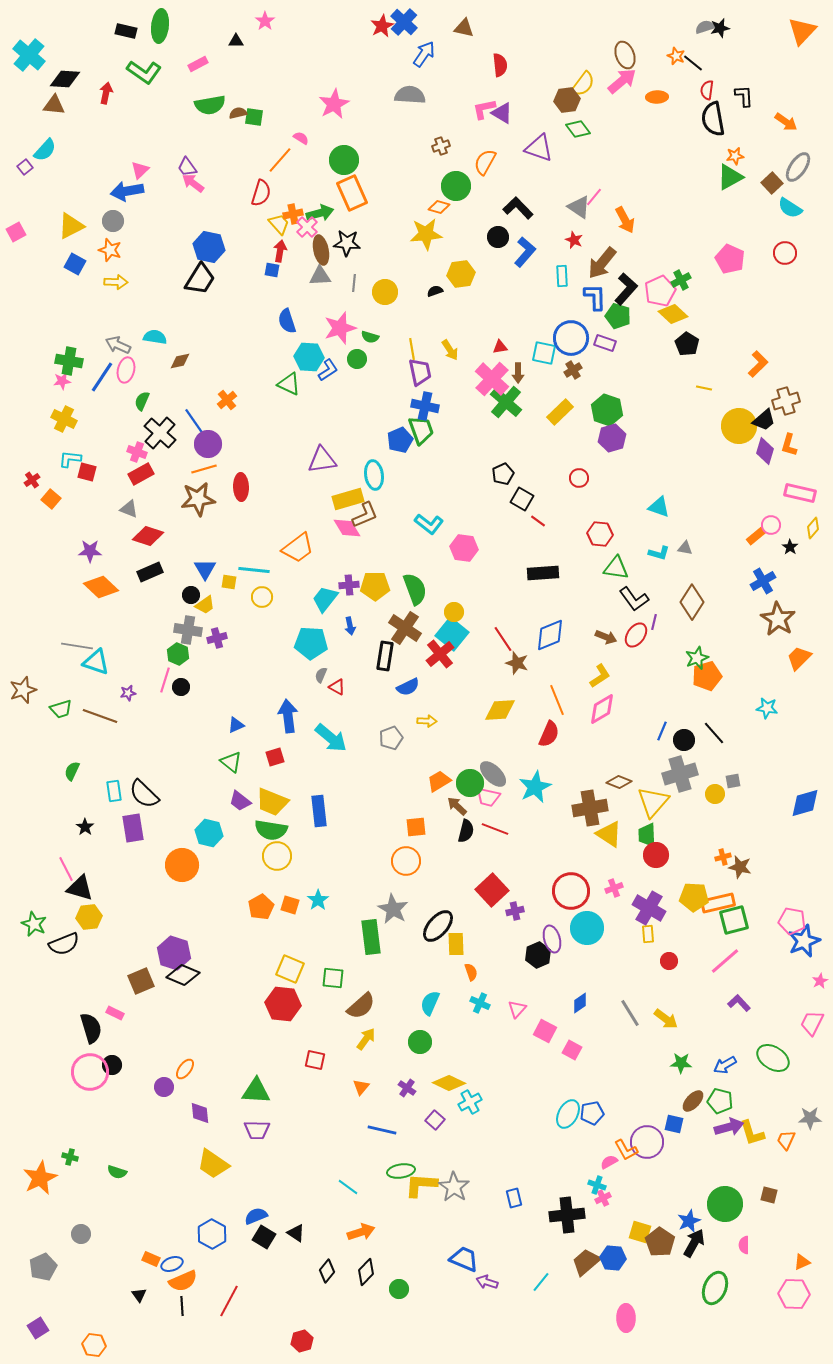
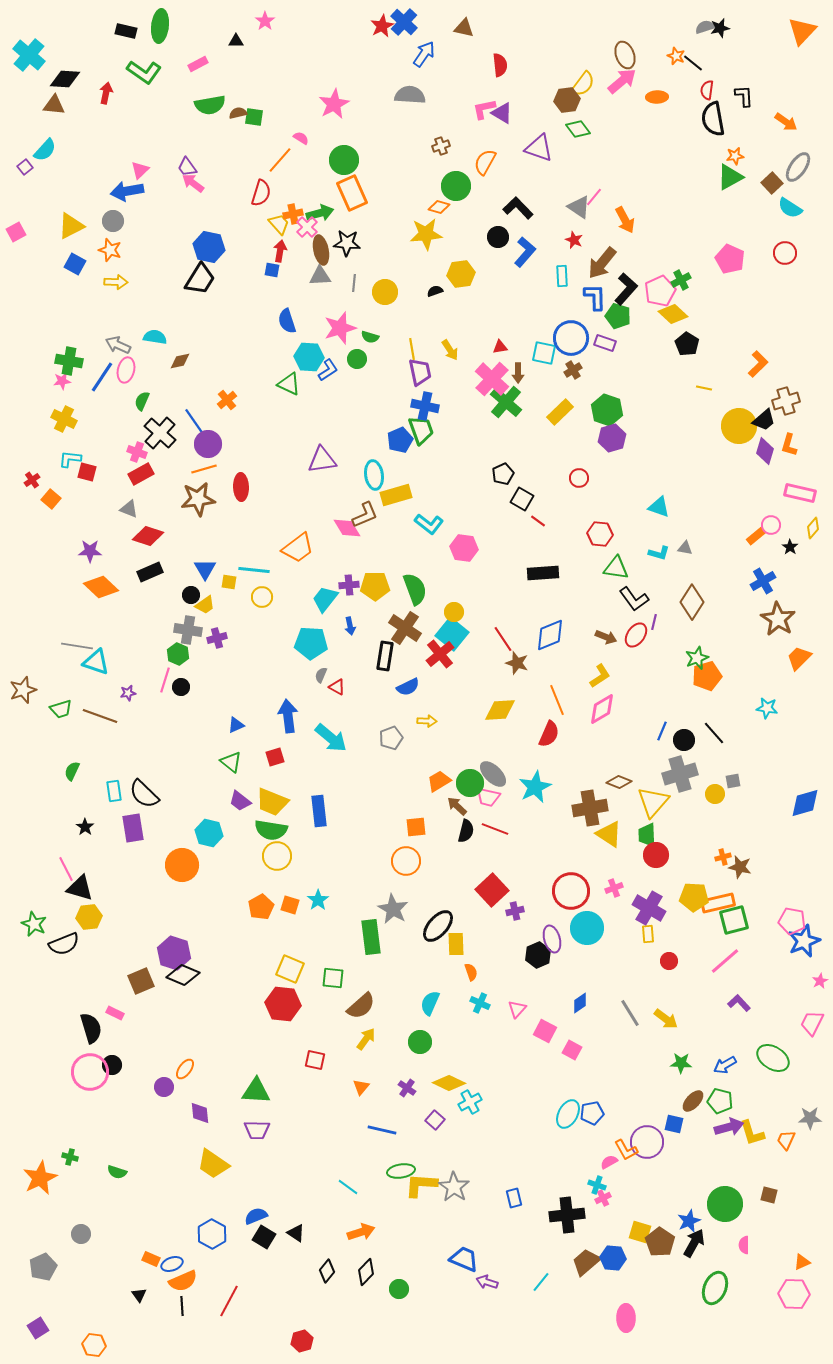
yellow rectangle at (348, 499): moved 48 px right, 4 px up
